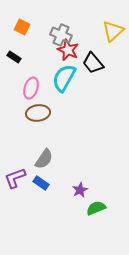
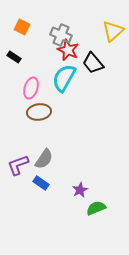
brown ellipse: moved 1 px right, 1 px up
purple L-shape: moved 3 px right, 13 px up
